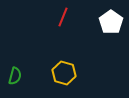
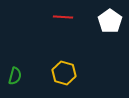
red line: rotated 72 degrees clockwise
white pentagon: moved 1 px left, 1 px up
